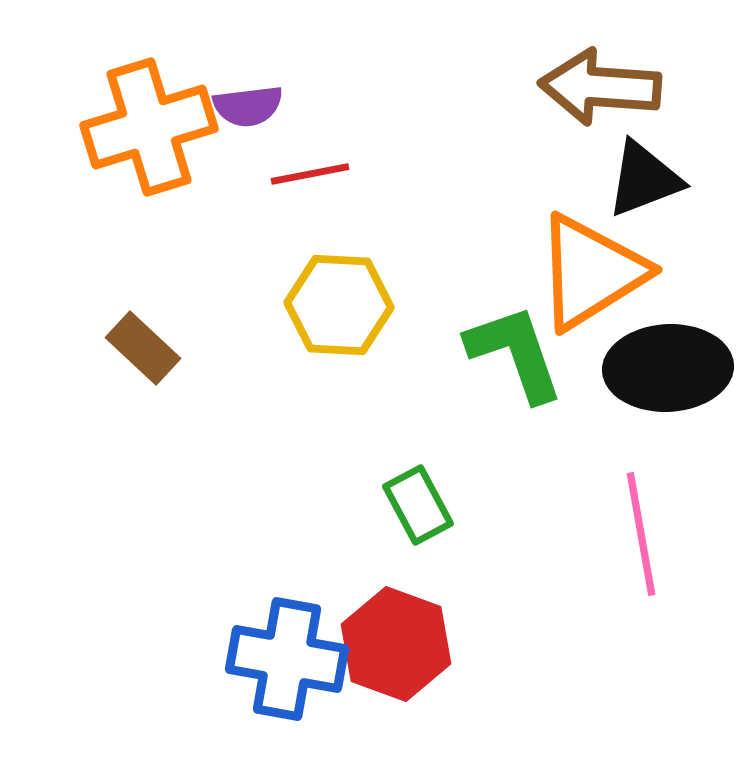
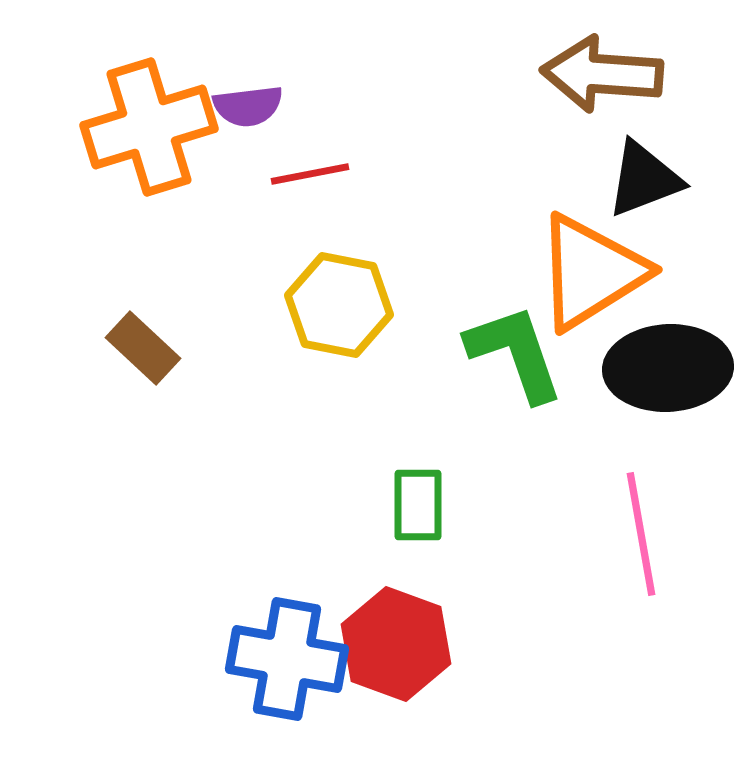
brown arrow: moved 2 px right, 13 px up
yellow hexagon: rotated 8 degrees clockwise
green rectangle: rotated 28 degrees clockwise
